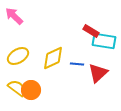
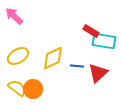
blue line: moved 2 px down
orange circle: moved 2 px right, 1 px up
